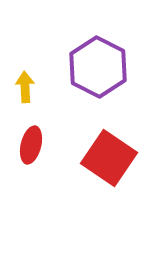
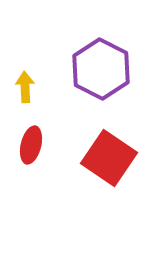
purple hexagon: moved 3 px right, 2 px down
